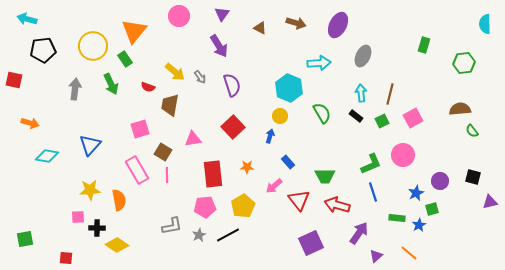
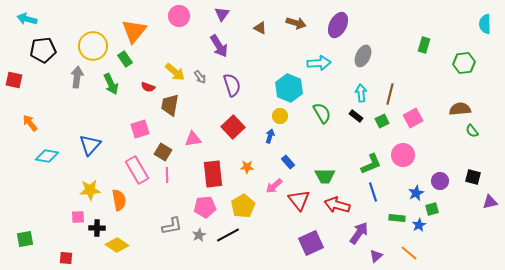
gray arrow at (75, 89): moved 2 px right, 12 px up
orange arrow at (30, 123): rotated 144 degrees counterclockwise
